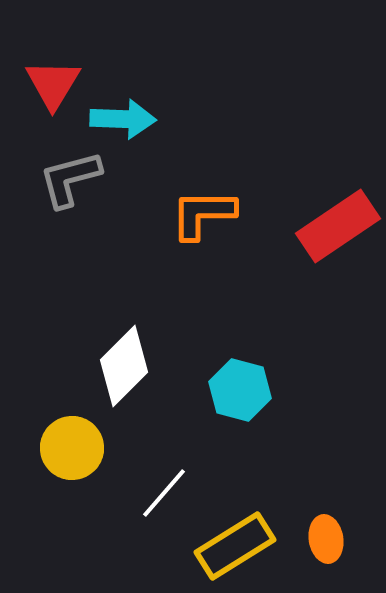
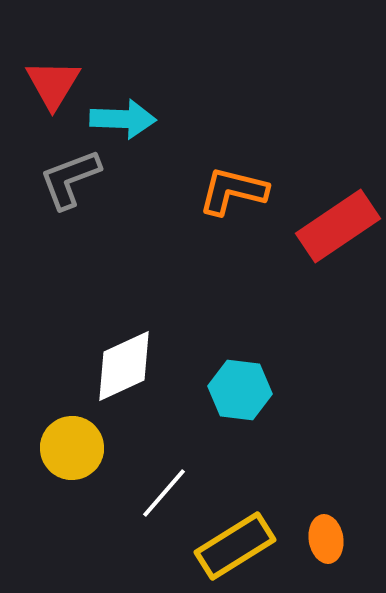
gray L-shape: rotated 6 degrees counterclockwise
orange L-shape: moved 30 px right, 23 px up; rotated 14 degrees clockwise
white diamond: rotated 20 degrees clockwise
cyan hexagon: rotated 8 degrees counterclockwise
